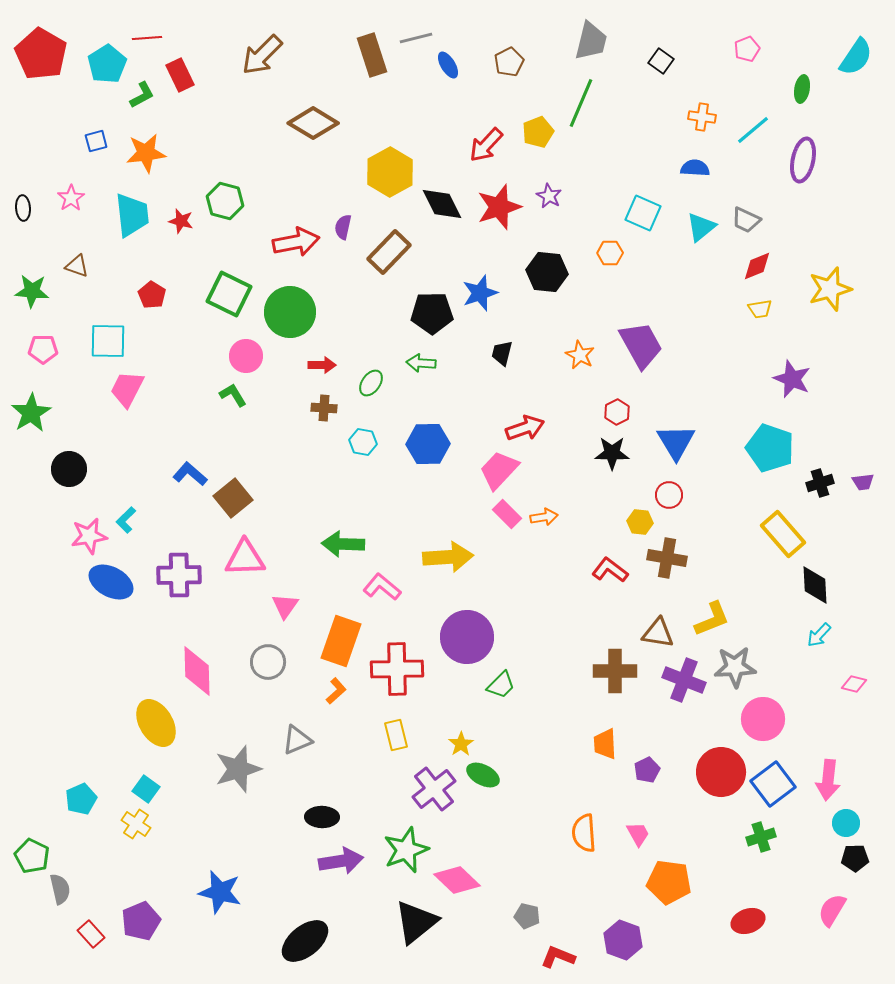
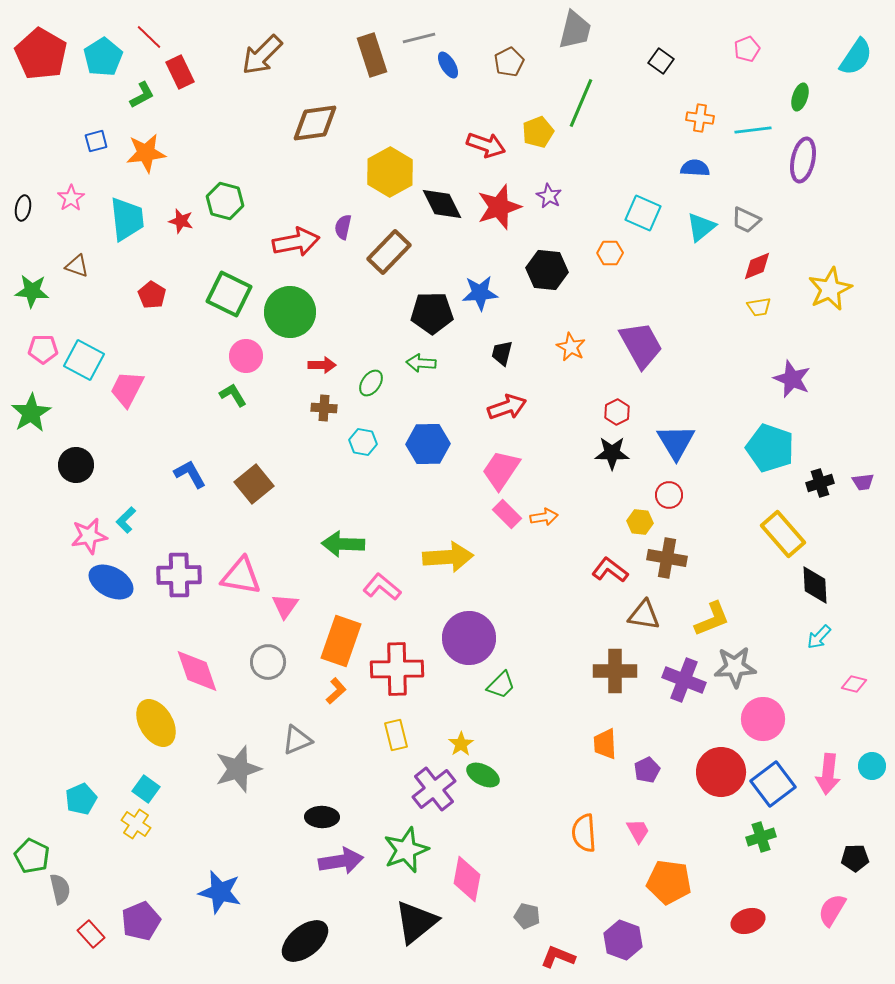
red line at (147, 38): moved 2 px right, 1 px up; rotated 48 degrees clockwise
gray line at (416, 38): moved 3 px right
gray trapezoid at (591, 41): moved 16 px left, 11 px up
cyan pentagon at (107, 64): moved 4 px left, 7 px up
red rectangle at (180, 75): moved 3 px up
green ellipse at (802, 89): moved 2 px left, 8 px down; rotated 8 degrees clockwise
orange cross at (702, 117): moved 2 px left, 1 px down
brown diamond at (313, 123): moved 2 px right; rotated 39 degrees counterclockwise
cyan line at (753, 130): rotated 33 degrees clockwise
red arrow at (486, 145): rotated 114 degrees counterclockwise
black ellipse at (23, 208): rotated 15 degrees clockwise
cyan trapezoid at (132, 215): moved 5 px left, 4 px down
black hexagon at (547, 272): moved 2 px up
yellow star at (830, 289): rotated 9 degrees counterclockwise
blue star at (480, 293): rotated 15 degrees clockwise
yellow trapezoid at (760, 309): moved 1 px left, 2 px up
cyan square at (108, 341): moved 24 px left, 19 px down; rotated 27 degrees clockwise
orange star at (580, 355): moved 9 px left, 8 px up
red arrow at (525, 428): moved 18 px left, 21 px up
black circle at (69, 469): moved 7 px right, 4 px up
pink trapezoid at (499, 470): moved 2 px right; rotated 9 degrees counterclockwise
blue L-shape at (190, 474): rotated 20 degrees clockwise
brown square at (233, 498): moved 21 px right, 14 px up
pink triangle at (245, 558): moved 4 px left, 18 px down; rotated 12 degrees clockwise
brown triangle at (658, 633): moved 14 px left, 18 px up
cyan arrow at (819, 635): moved 2 px down
purple circle at (467, 637): moved 2 px right, 1 px down
pink diamond at (197, 671): rotated 18 degrees counterclockwise
pink arrow at (828, 780): moved 6 px up
cyan circle at (846, 823): moved 26 px right, 57 px up
pink trapezoid at (638, 834): moved 3 px up
pink diamond at (457, 880): moved 10 px right, 1 px up; rotated 57 degrees clockwise
